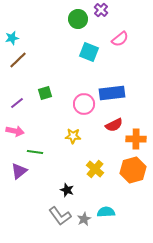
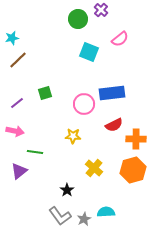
yellow cross: moved 1 px left, 1 px up
black star: rotated 16 degrees clockwise
